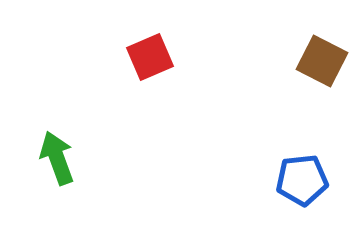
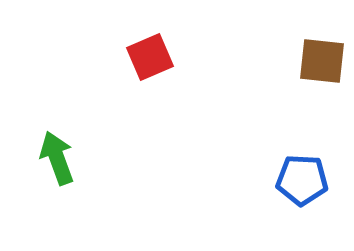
brown square: rotated 21 degrees counterclockwise
blue pentagon: rotated 9 degrees clockwise
